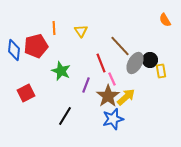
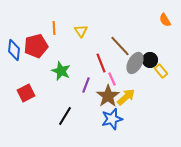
yellow rectangle: rotated 32 degrees counterclockwise
blue star: moved 1 px left
